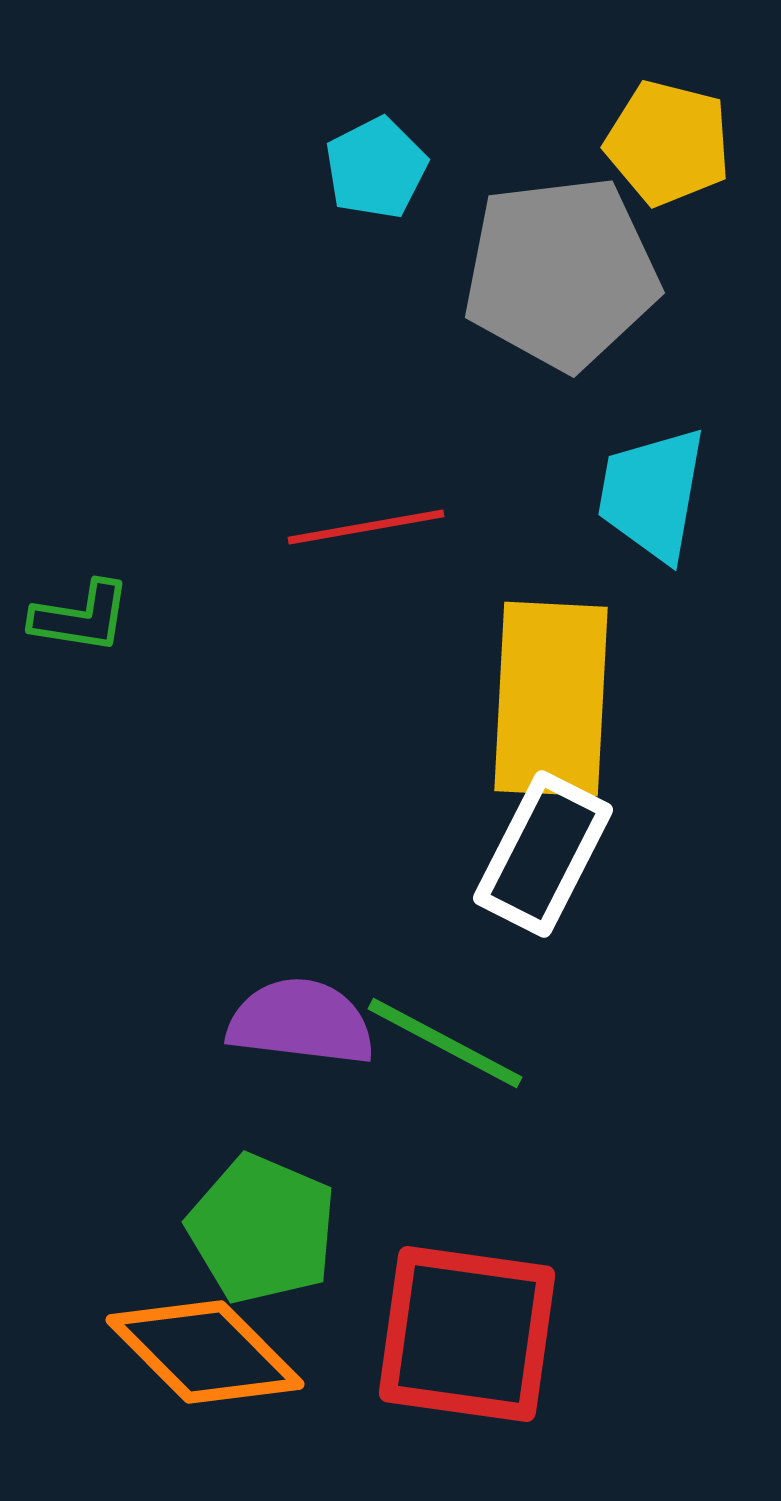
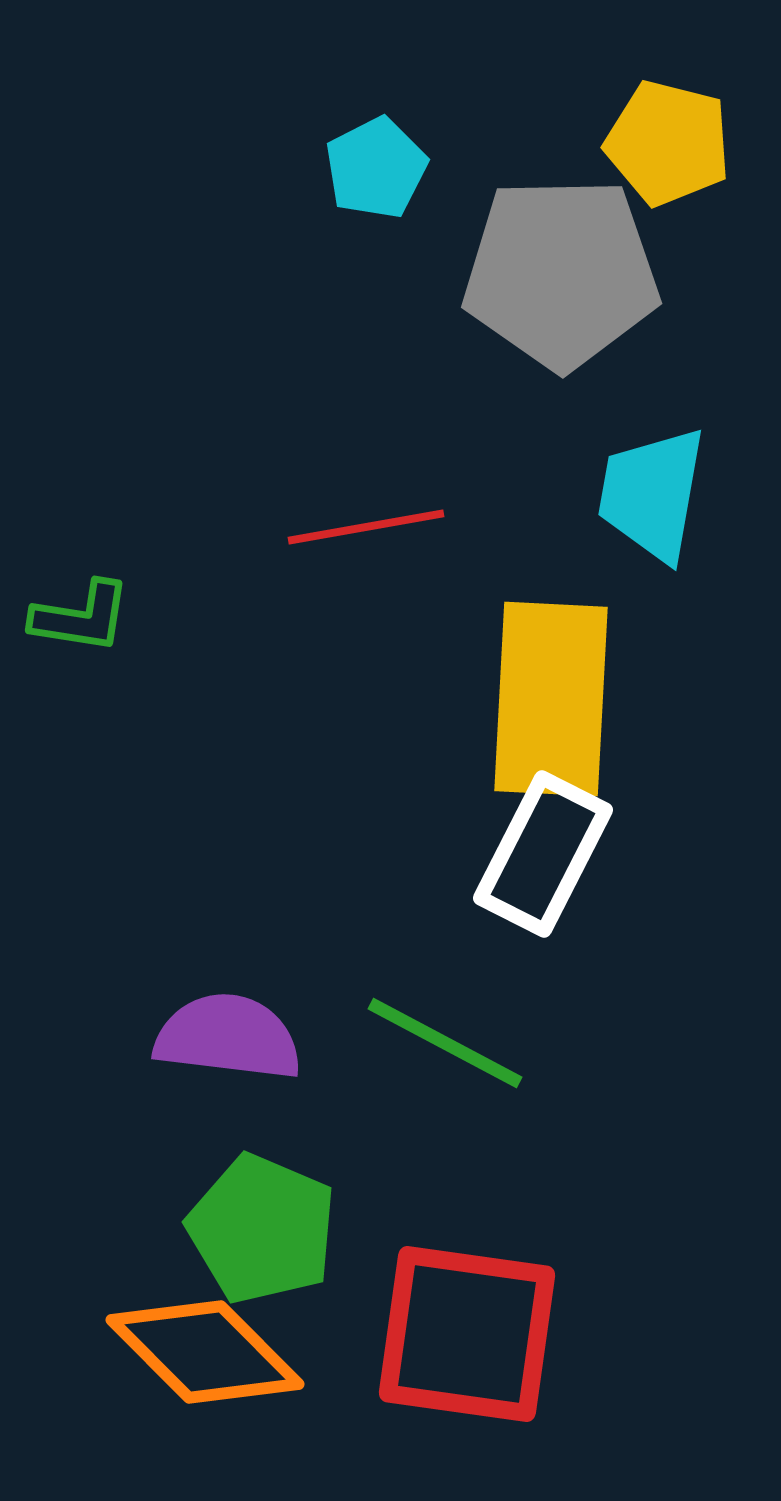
gray pentagon: rotated 6 degrees clockwise
purple semicircle: moved 73 px left, 15 px down
